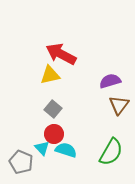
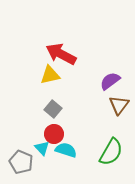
purple semicircle: rotated 20 degrees counterclockwise
